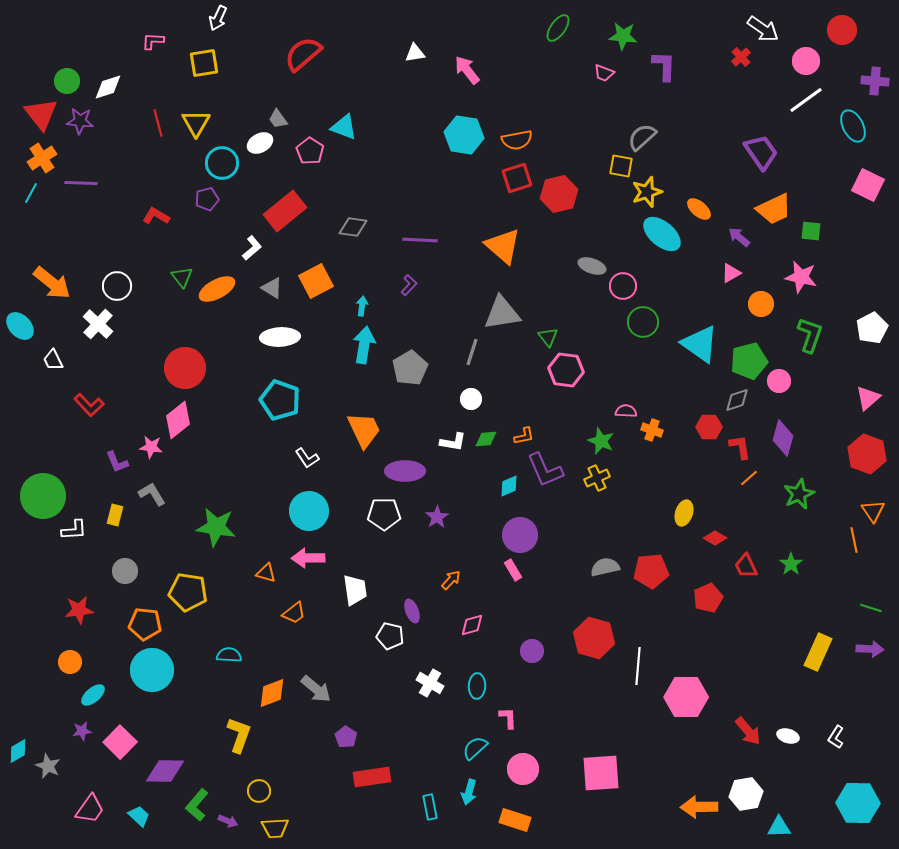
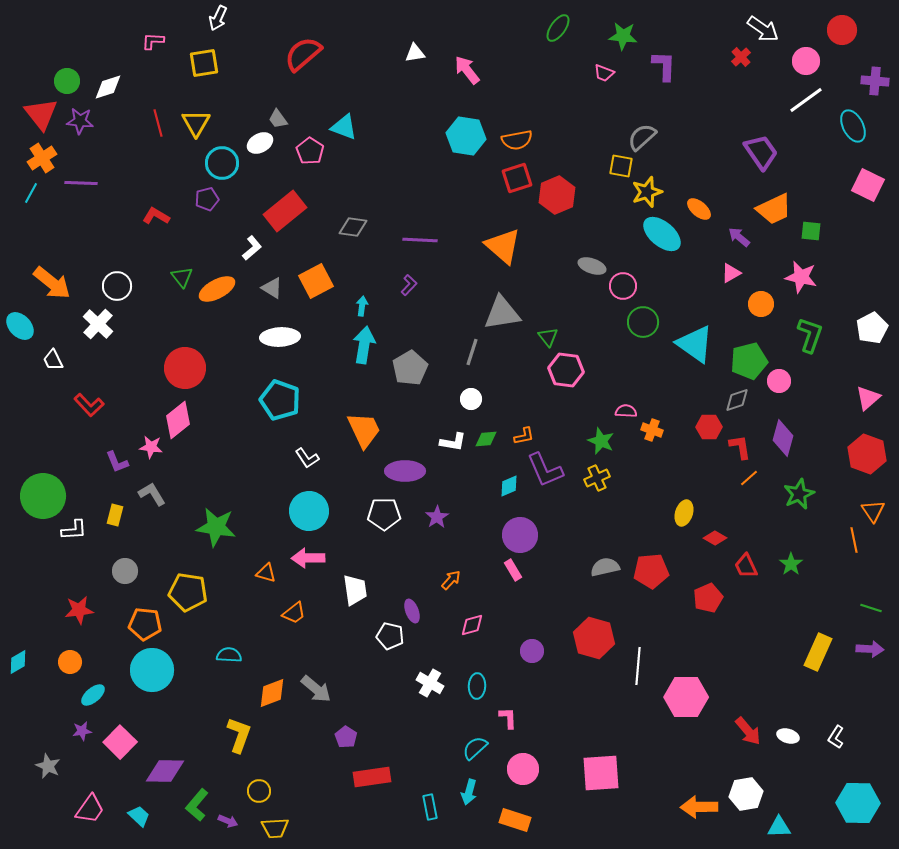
cyan hexagon at (464, 135): moved 2 px right, 1 px down
red hexagon at (559, 194): moved 2 px left, 1 px down; rotated 9 degrees counterclockwise
cyan triangle at (700, 344): moved 5 px left
cyan diamond at (18, 751): moved 89 px up
